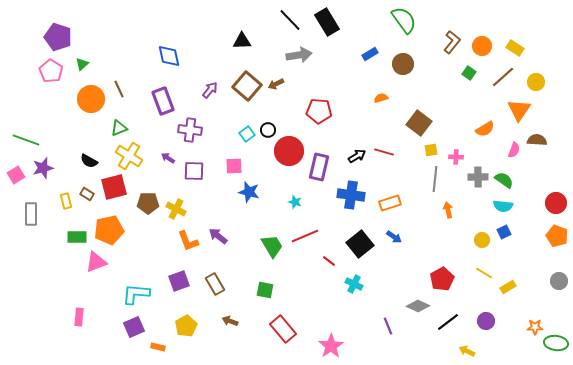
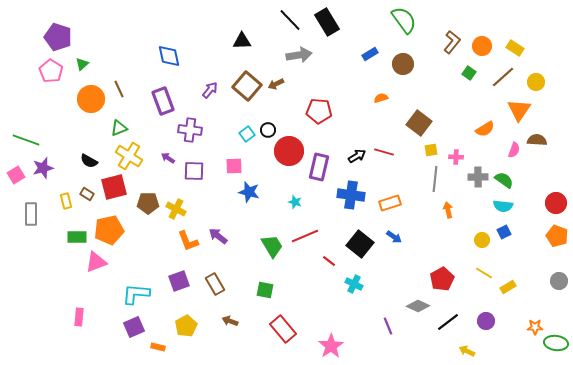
black square at (360, 244): rotated 12 degrees counterclockwise
